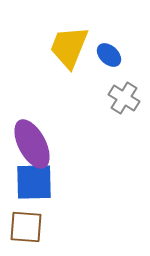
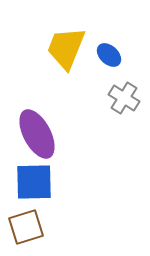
yellow trapezoid: moved 3 px left, 1 px down
purple ellipse: moved 5 px right, 10 px up
brown square: rotated 21 degrees counterclockwise
